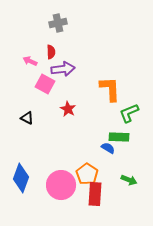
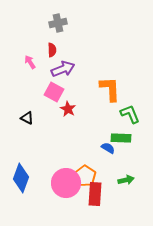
red semicircle: moved 1 px right, 2 px up
pink arrow: moved 1 px down; rotated 32 degrees clockwise
purple arrow: rotated 15 degrees counterclockwise
pink square: moved 9 px right, 8 px down
green L-shape: moved 1 px right, 1 px down; rotated 90 degrees clockwise
green rectangle: moved 2 px right, 1 px down
orange pentagon: moved 2 px left, 2 px down
green arrow: moved 3 px left; rotated 35 degrees counterclockwise
pink circle: moved 5 px right, 2 px up
